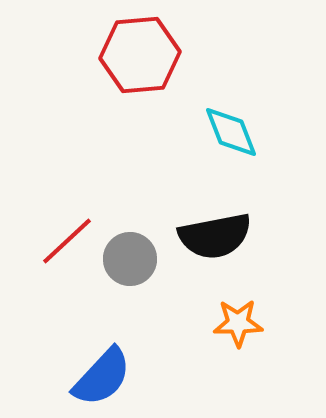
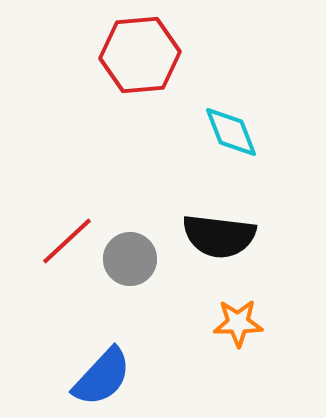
black semicircle: moved 4 px right; rotated 18 degrees clockwise
